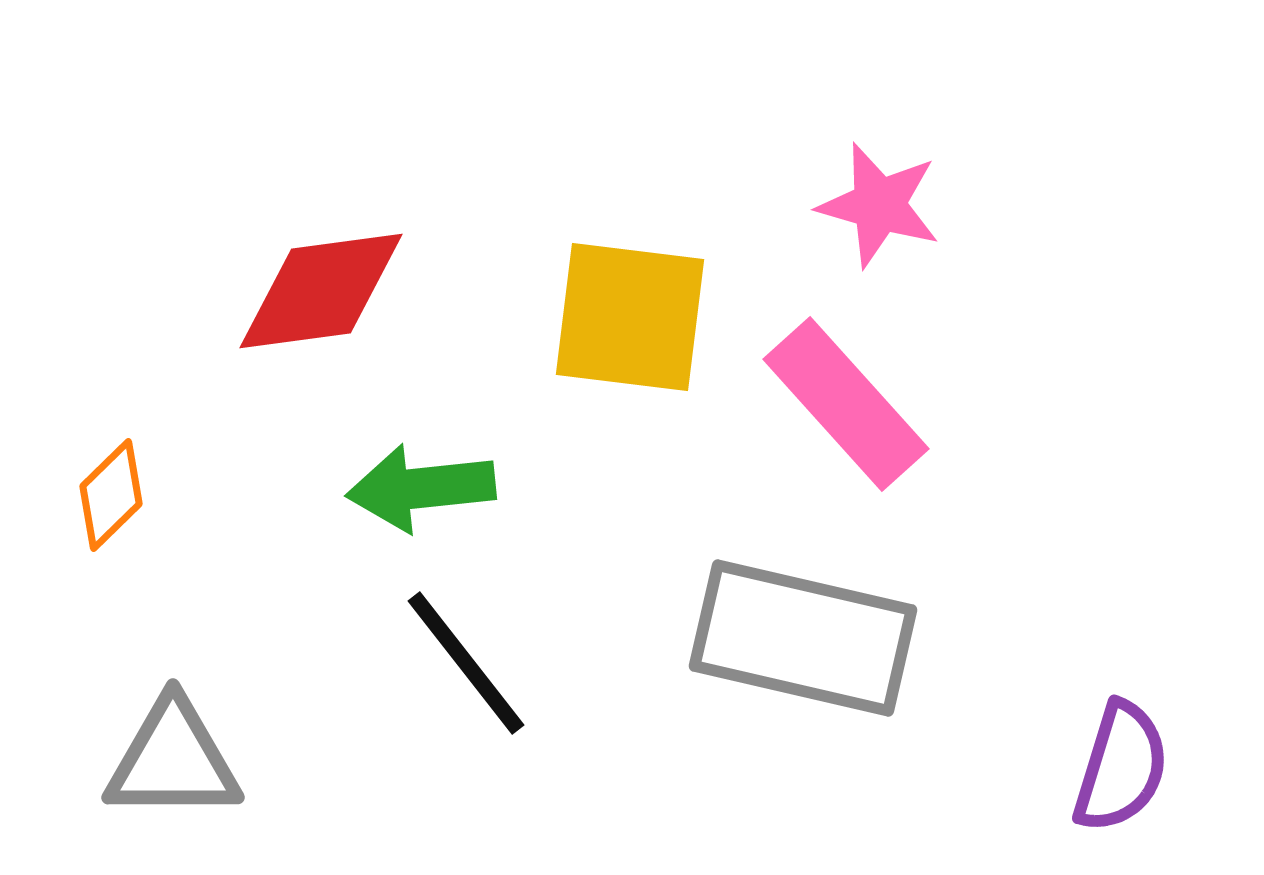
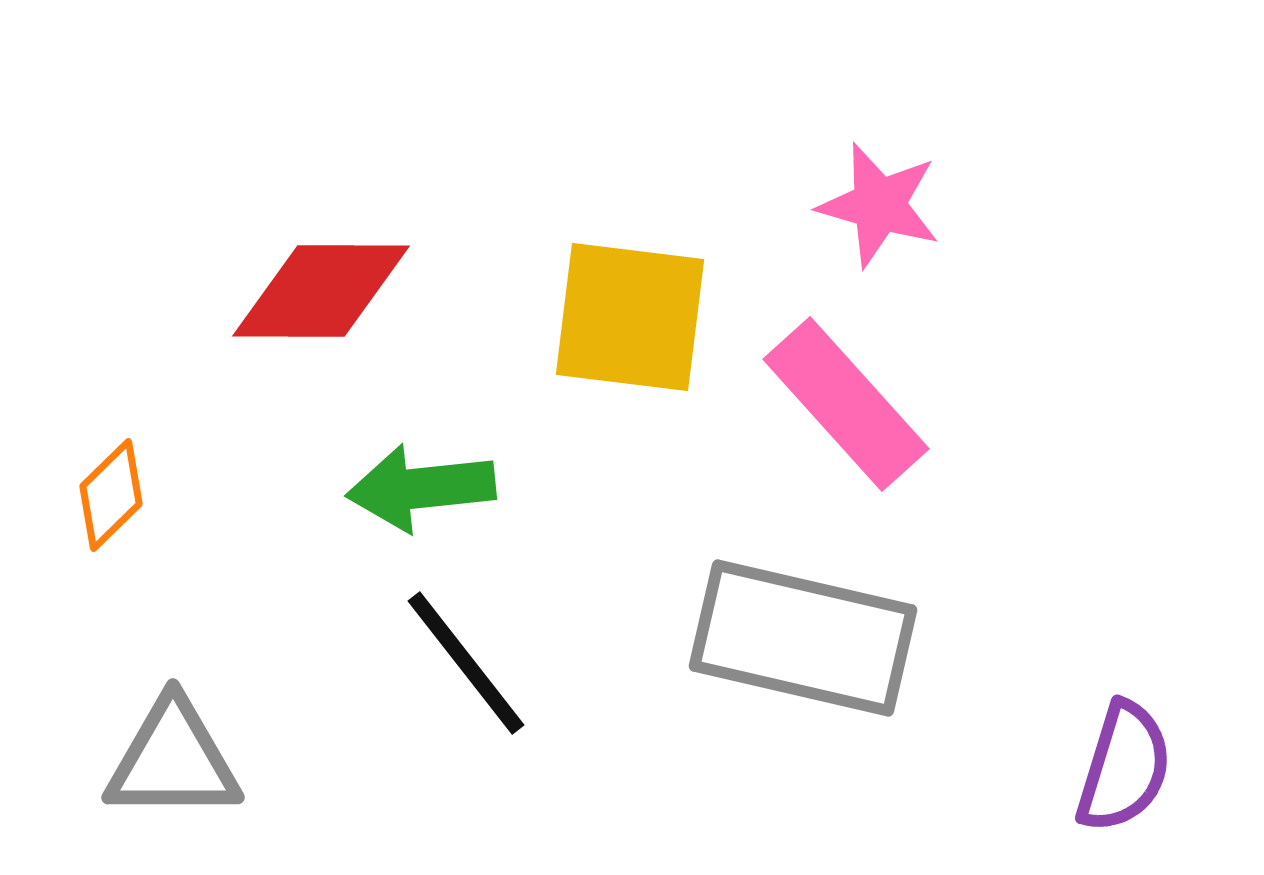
red diamond: rotated 8 degrees clockwise
purple semicircle: moved 3 px right
